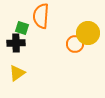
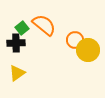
orange semicircle: moved 3 px right, 9 px down; rotated 125 degrees clockwise
green square: rotated 32 degrees clockwise
yellow circle: moved 17 px down
orange circle: moved 4 px up
